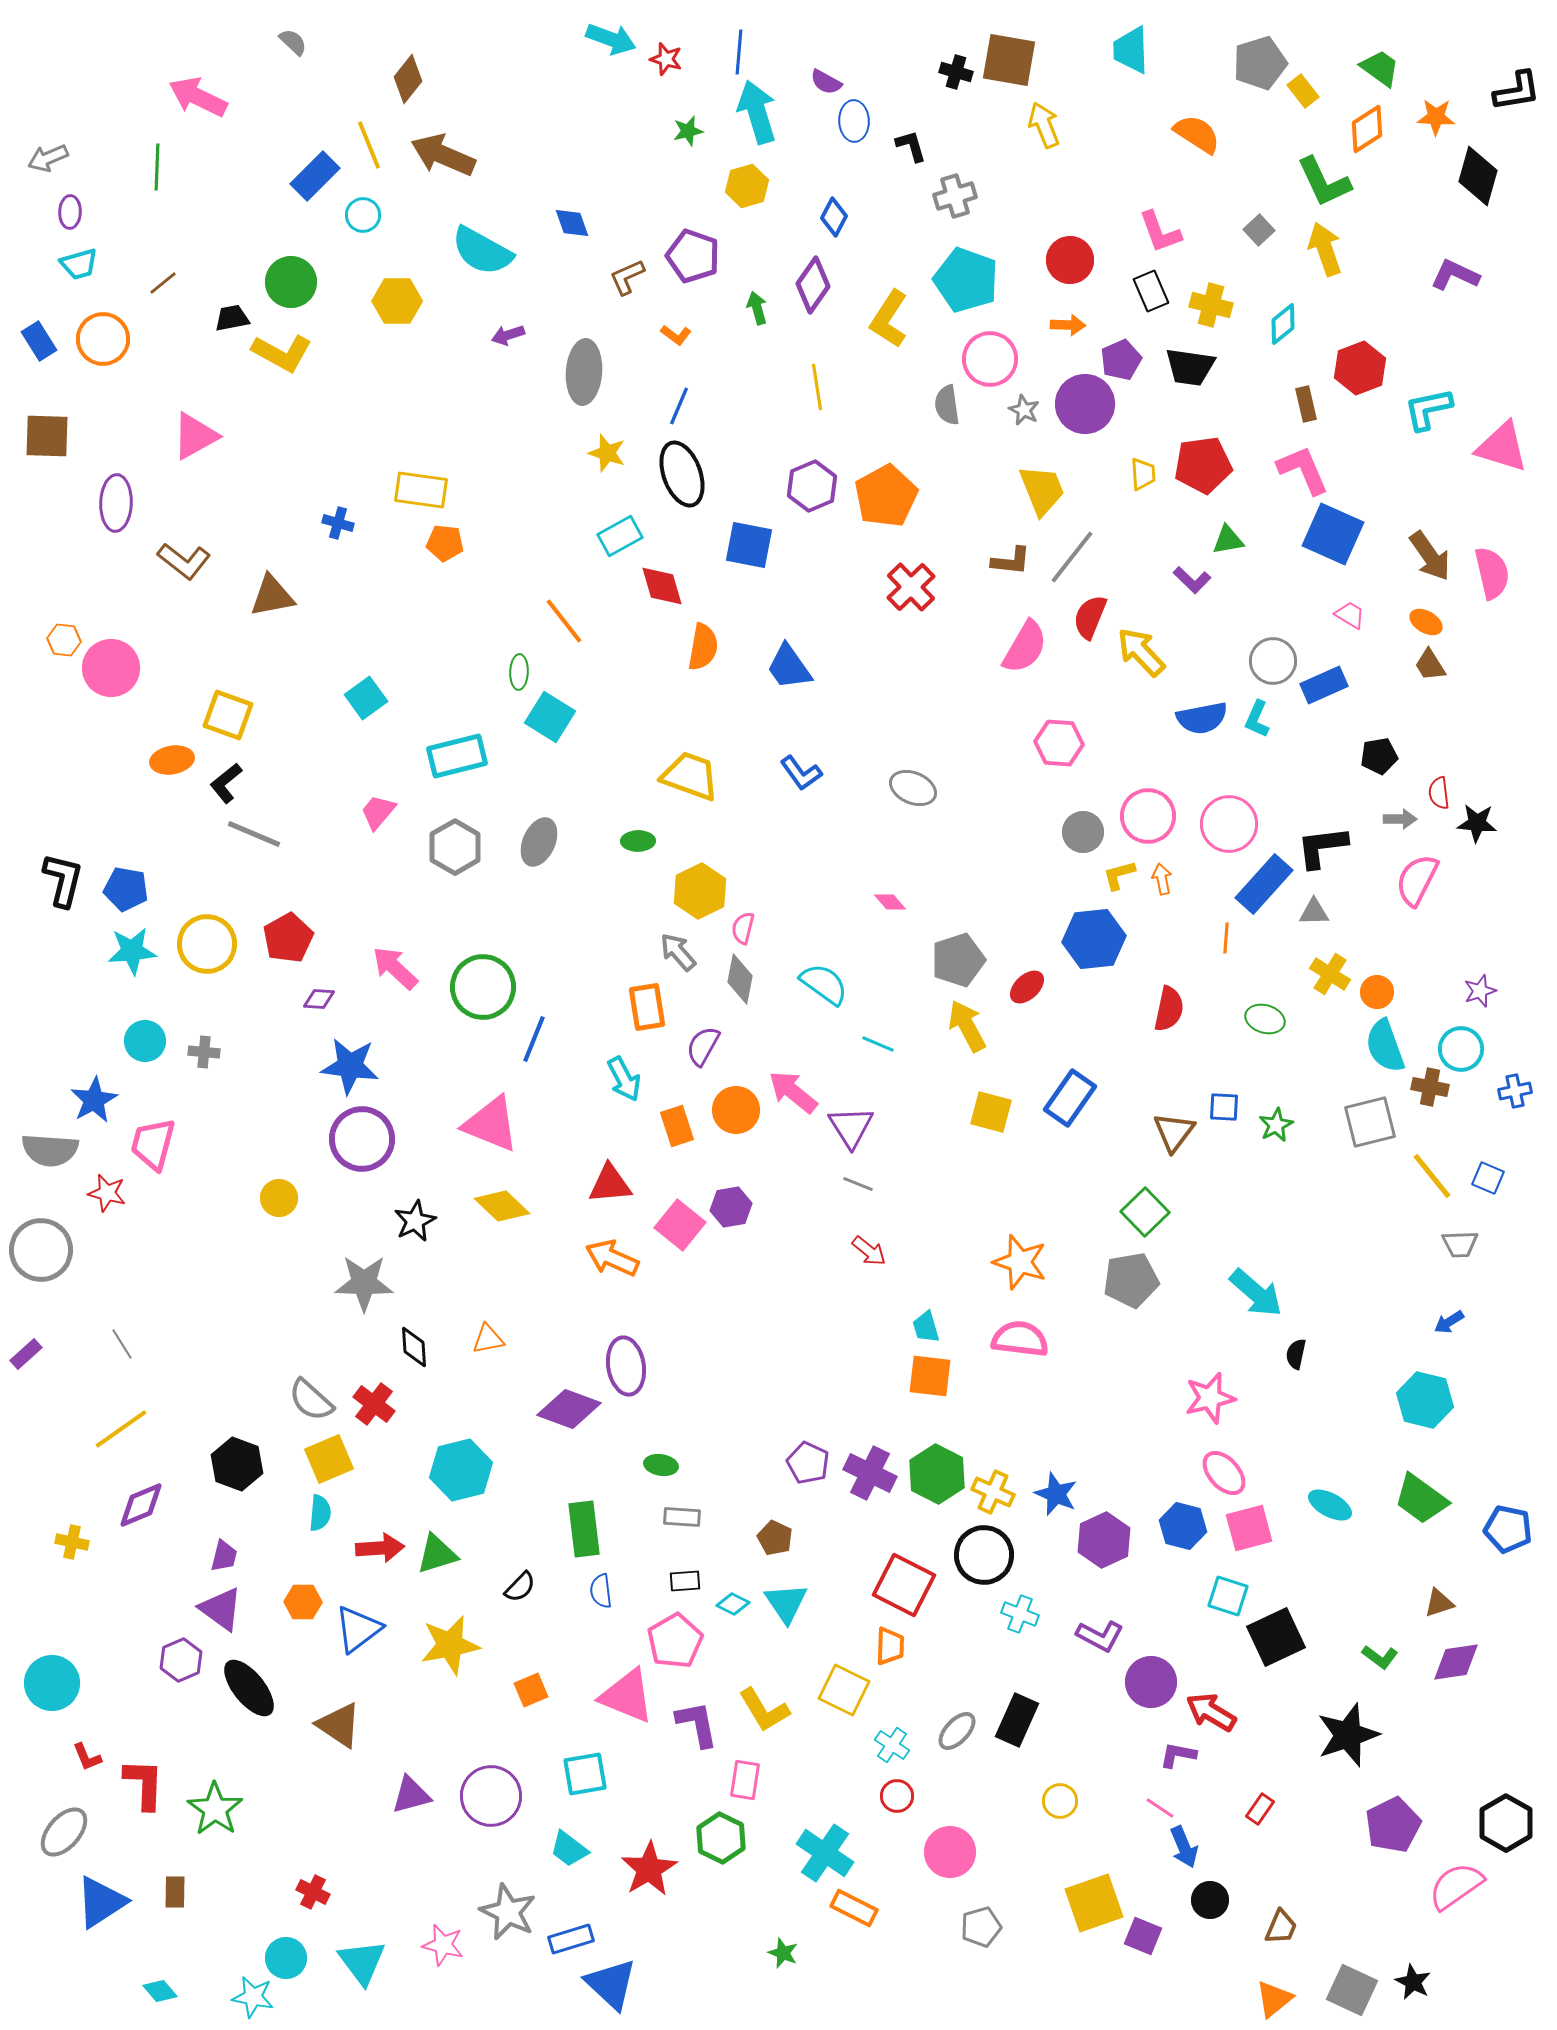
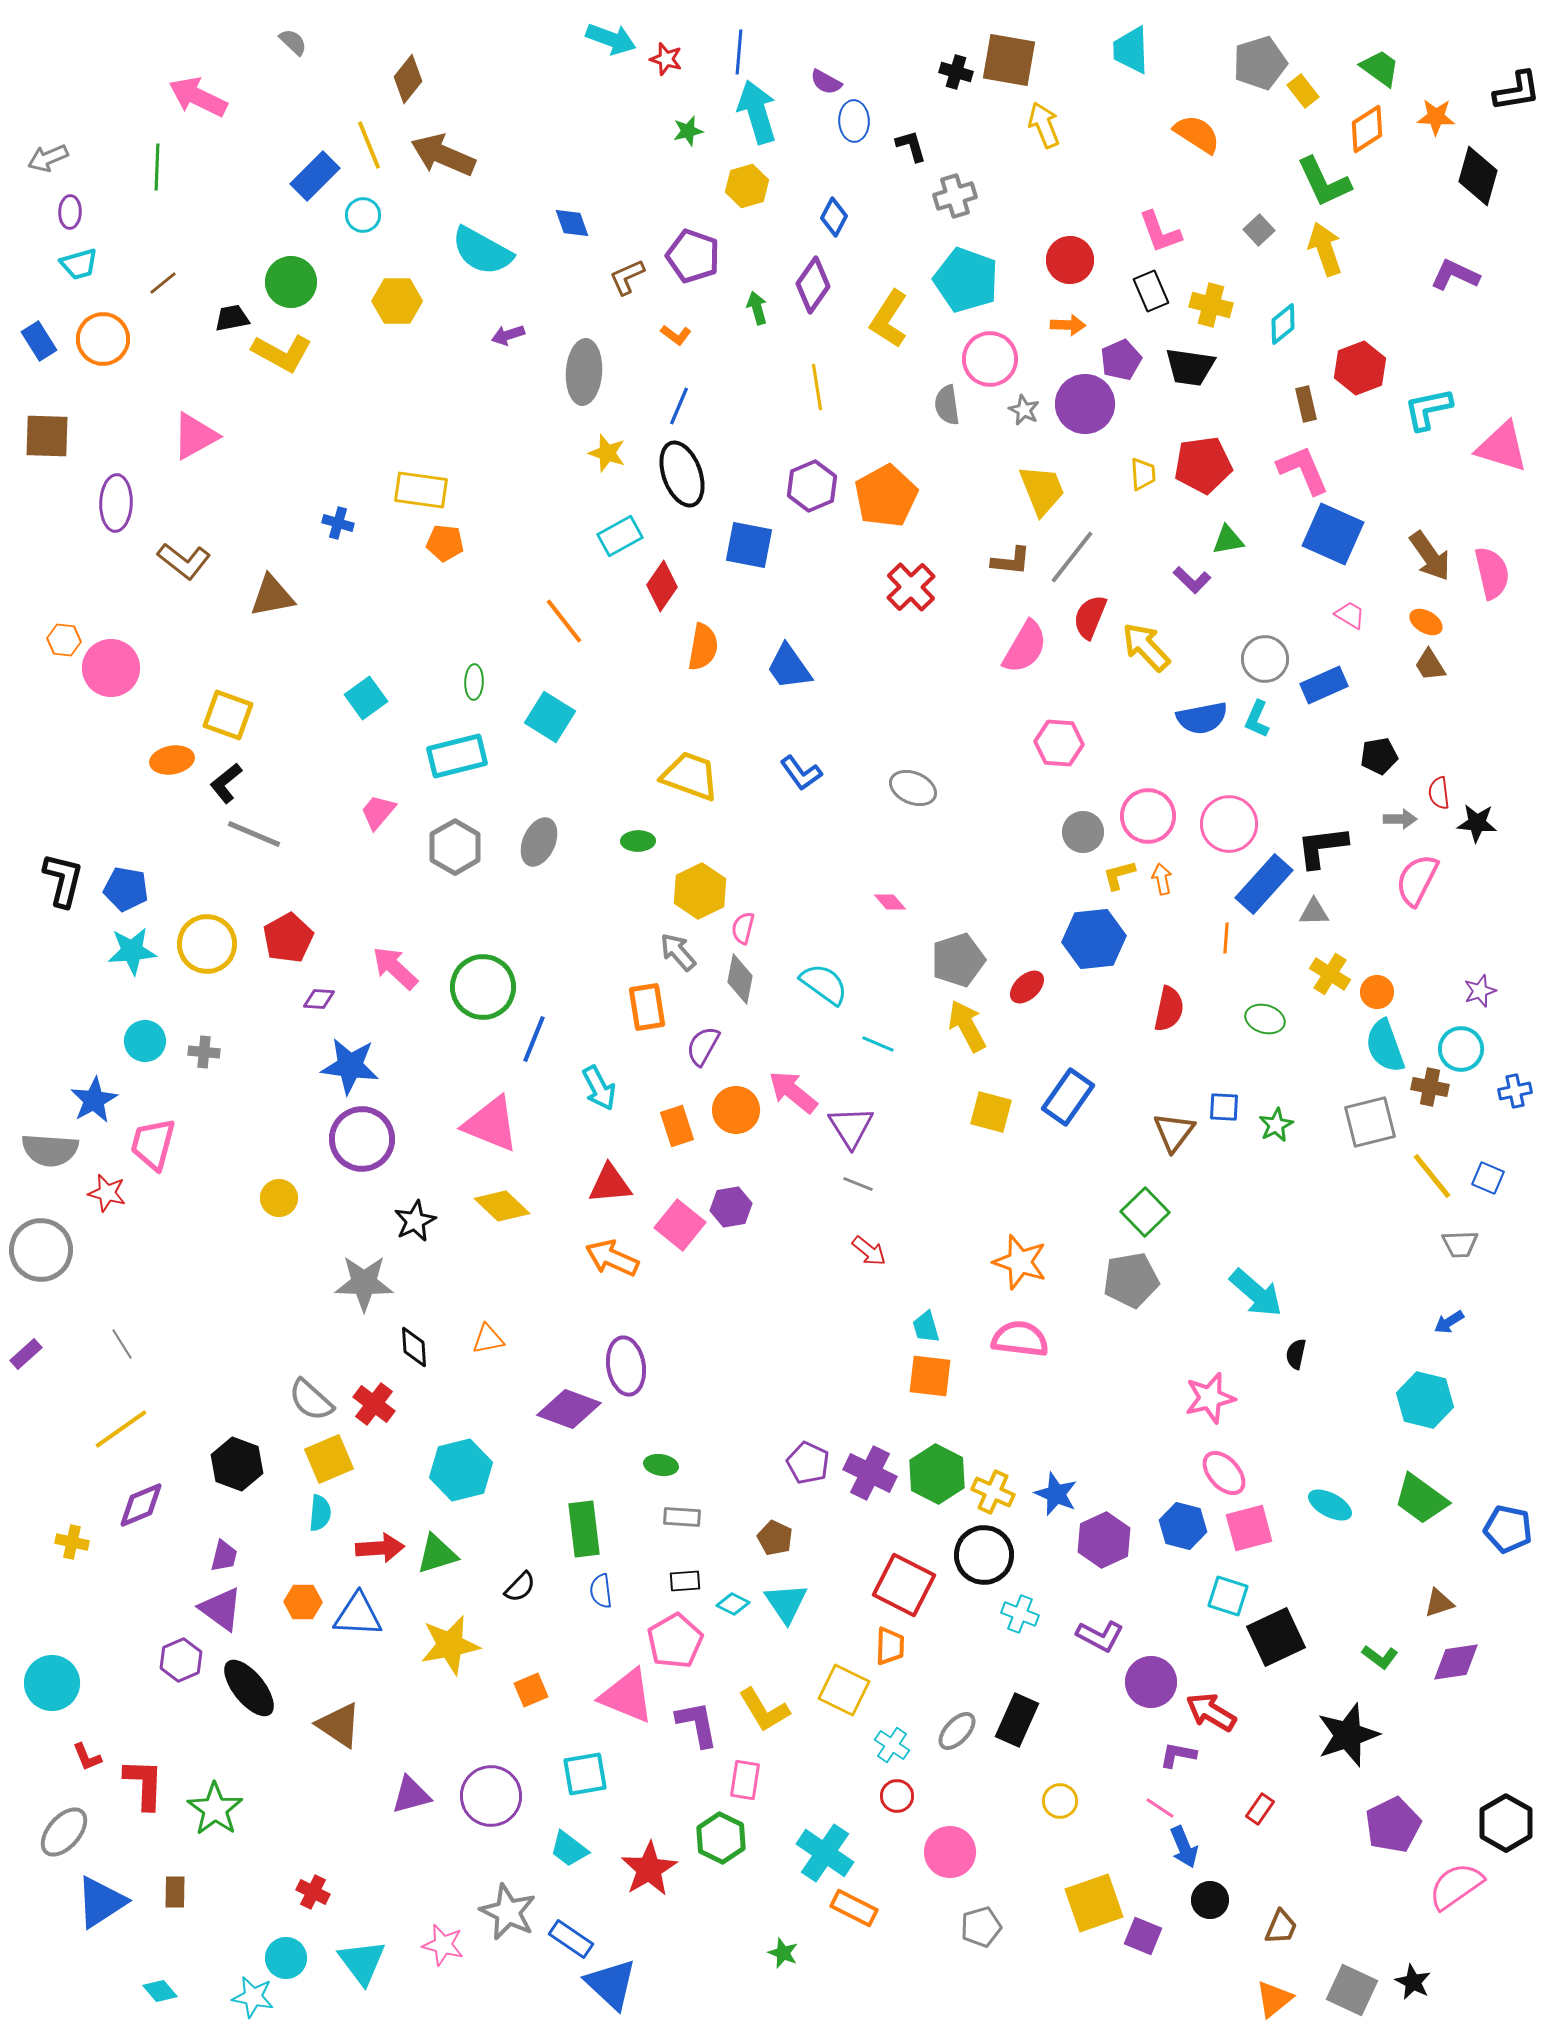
red diamond at (662, 586): rotated 51 degrees clockwise
yellow arrow at (1141, 652): moved 5 px right, 5 px up
gray circle at (1273, 661): moved 8 px left, 2 px up
green ellipse at (519, 672): moved 45 px left, 10 px down
cyan arrow at (624, 1079): moved 25 px left, 9 px down
blue rectangle at (1070, 1098): moved 2 px left, 1 px up
blue triangle at (358, 1629): moved 14 px up; rotated 40 degrees clockwise
blue rectangle at (571, 1939): rotated 51 degrees clockwise
